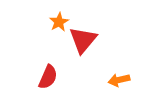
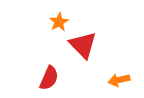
red triangle: moved 5 px down; rotated 24 degrees counterclockwise
red semicircle: moved 1 px right, 1 px down
